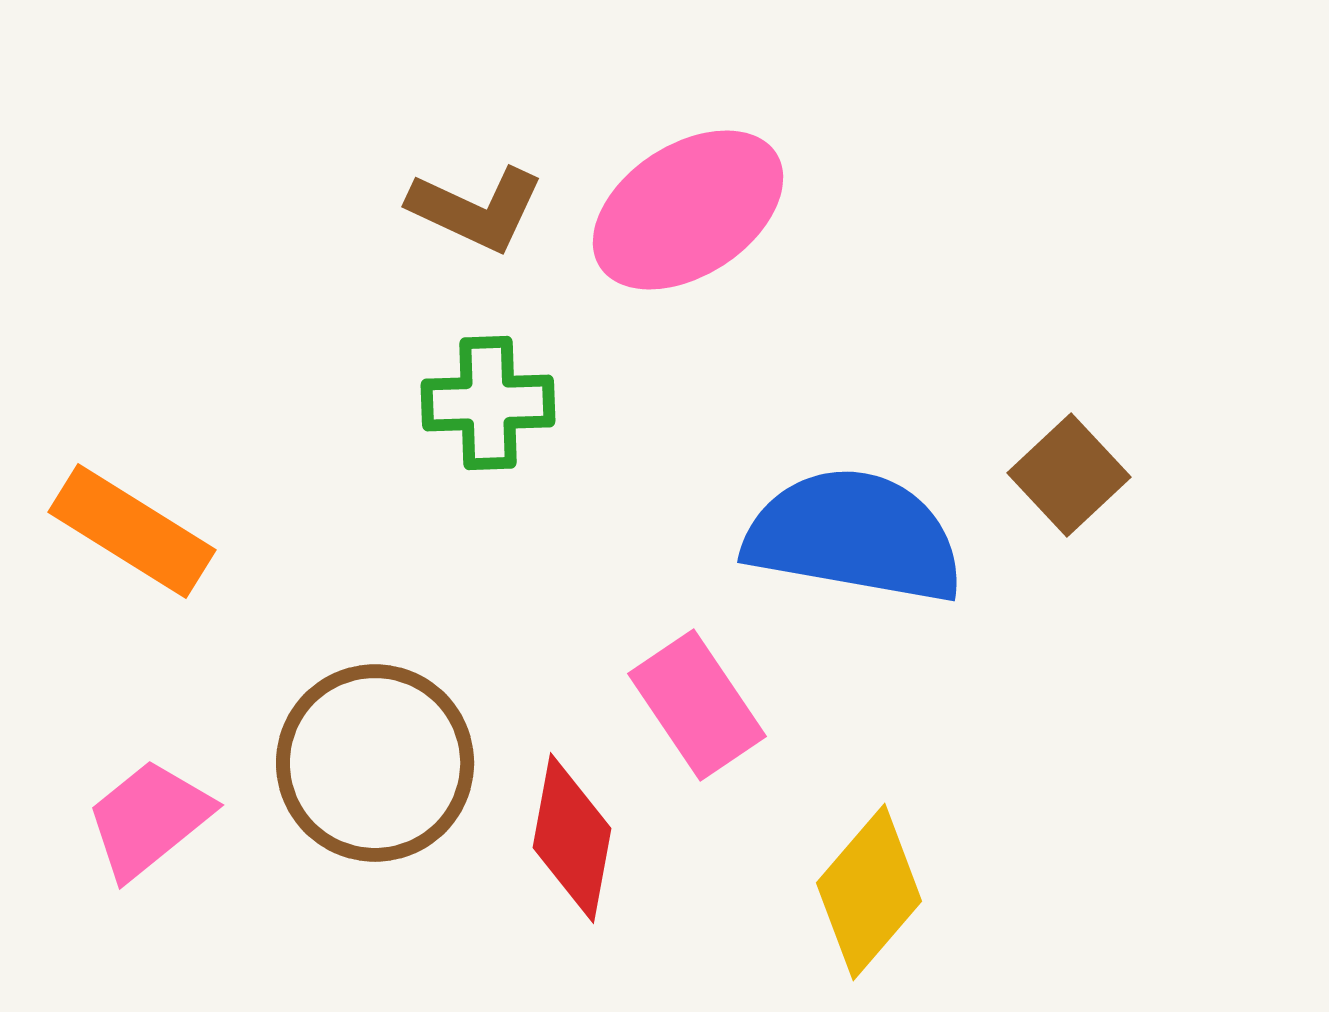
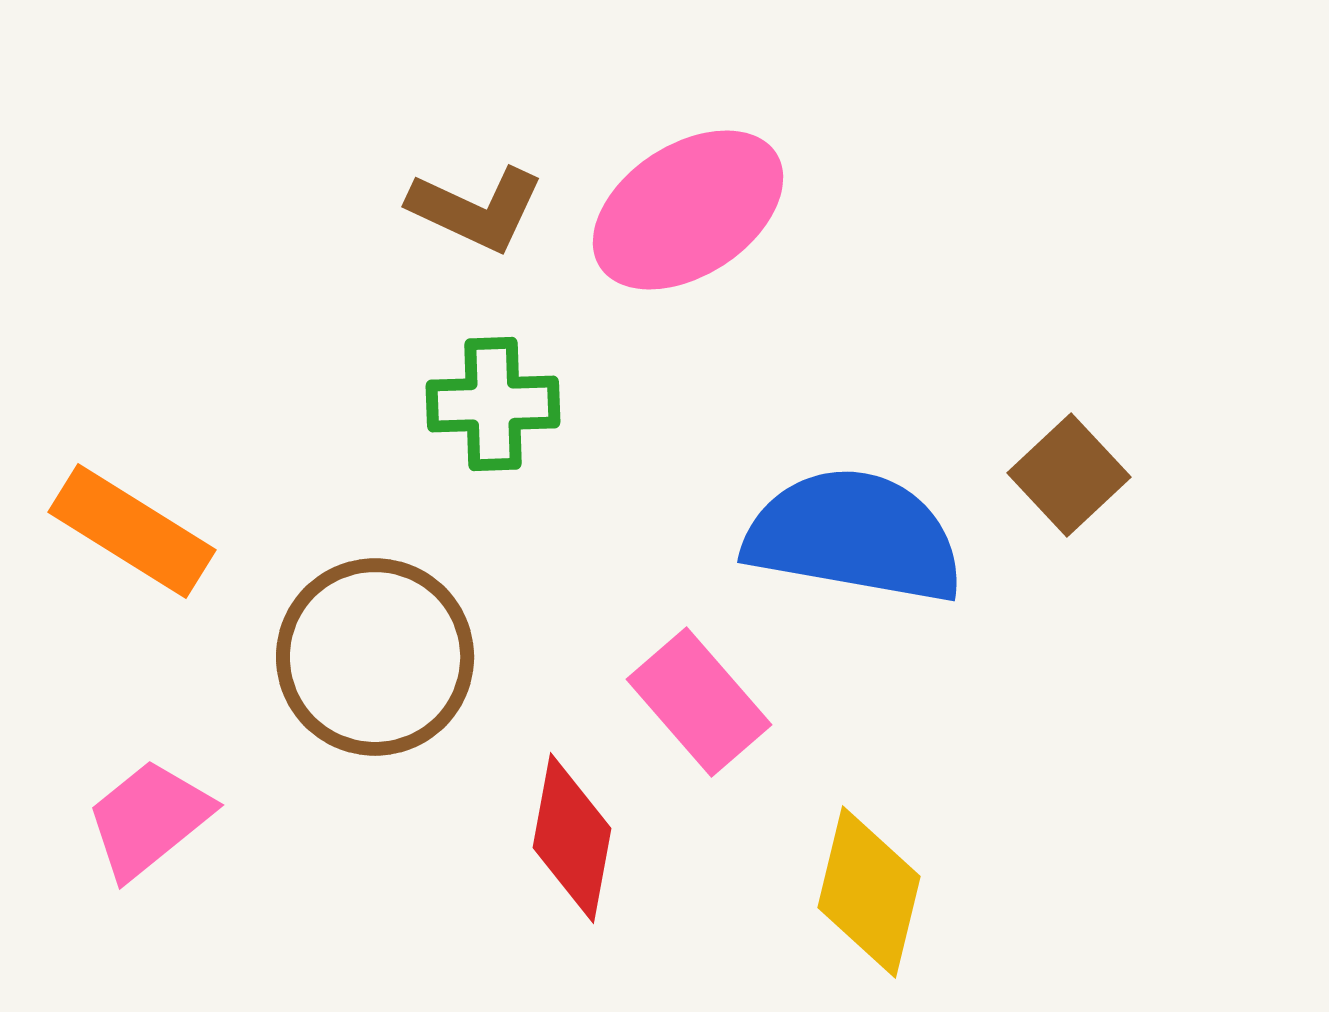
green cross: moved 5 px right, 1 px down
pink rectangle: moved 2 px right, 3 px up; rotated 7 degrees counterclockwise
brown circle: moved 106 px up
yellow diamond: rotated 27 degrees counterclockwise
